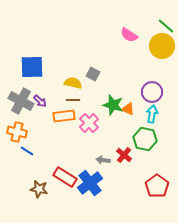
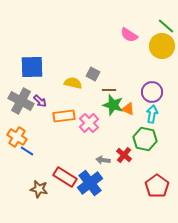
brown line: moved 36 px right, 10 px up
orange cross: moved 5 px down; rotated 18 degrees clockwise
